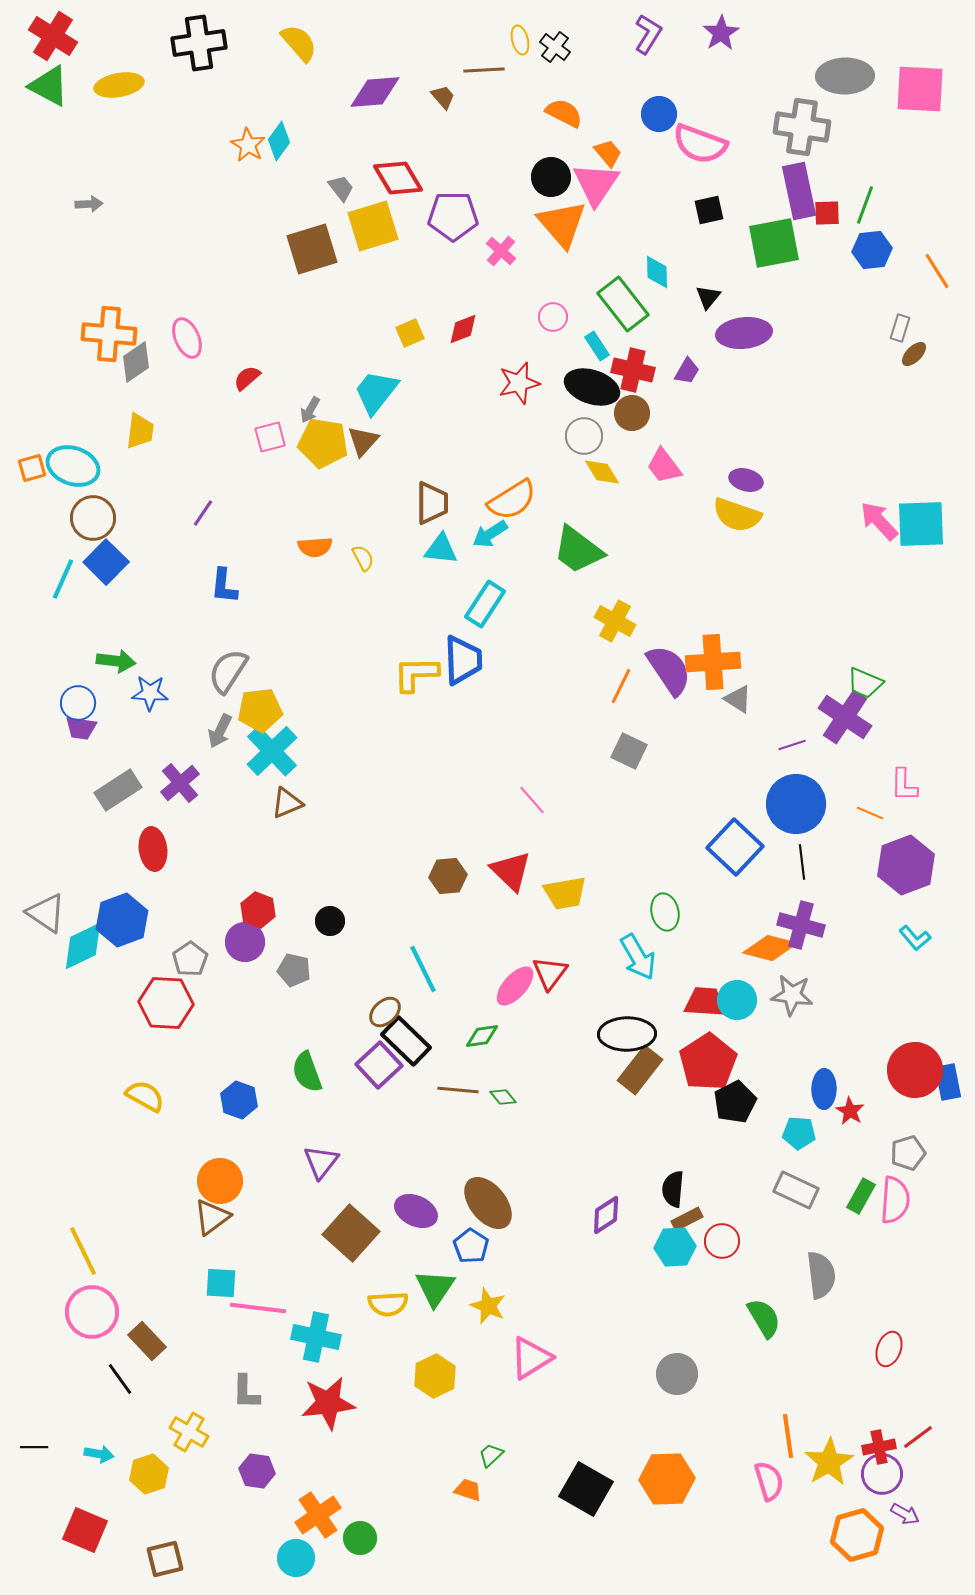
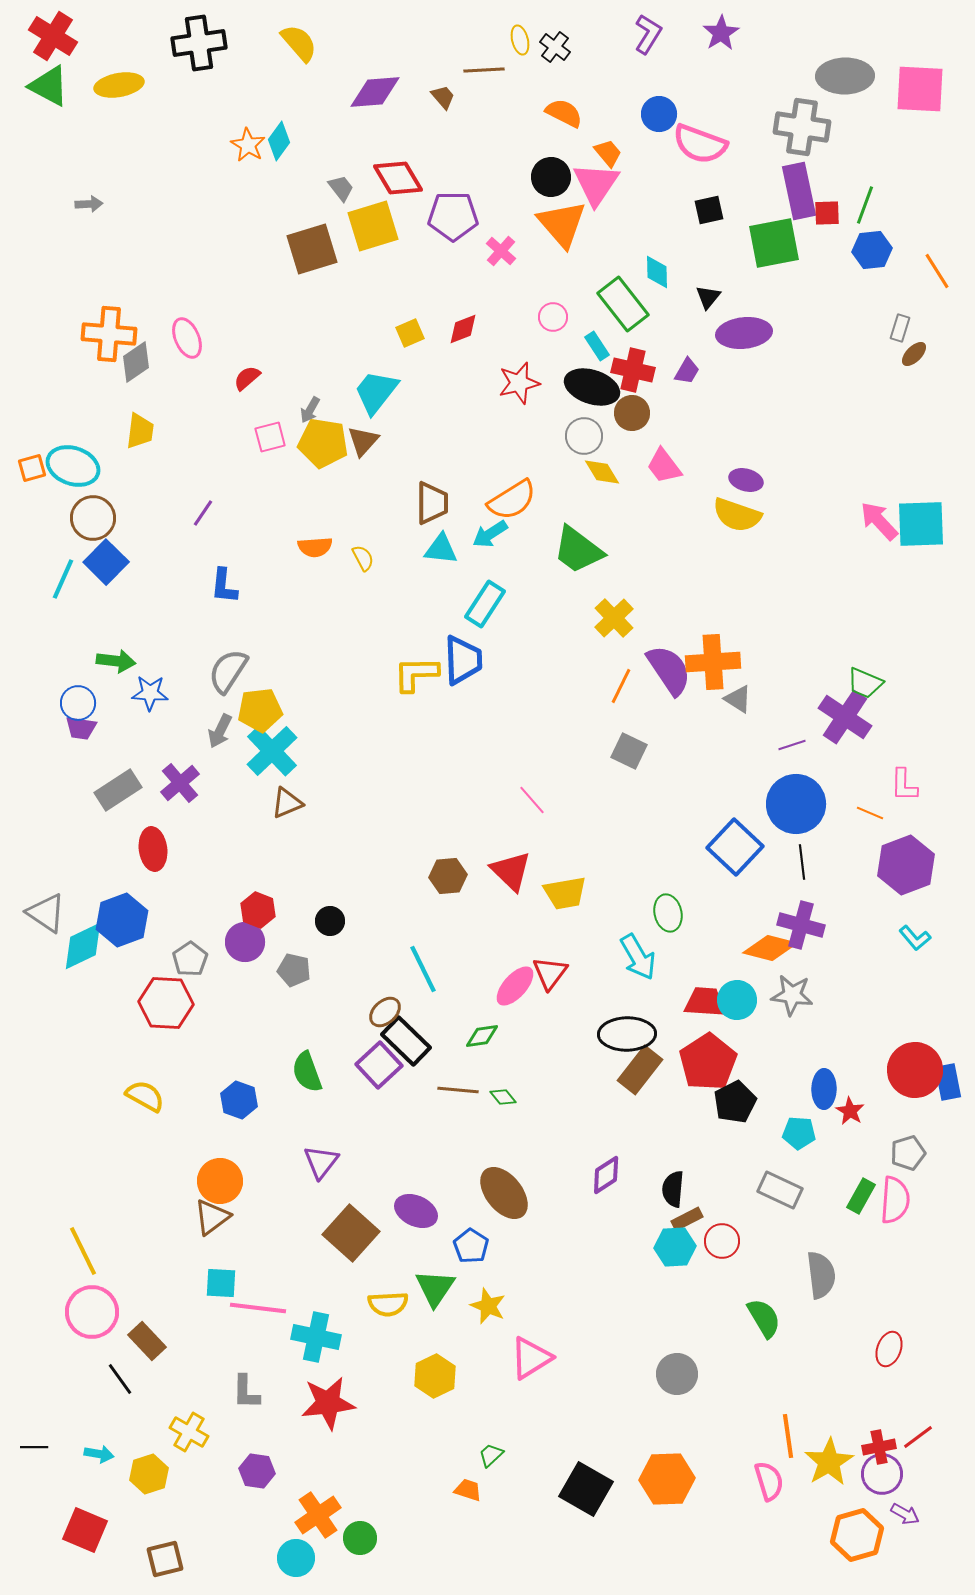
yellow cross at (615, 621): moved 1 px left, 3 px up; rotated 18 degrees clockwise
green ellipse at (665, 912): moved 3 px right, 1 px down
gray rectangle at (796, 1190): moved 16 px left
brown ellipse at (488, 1203): moved 16 px right, 10 px up
purple diamond at (606, 1215): moved 40 px up
